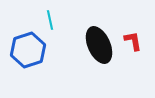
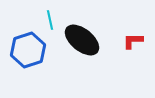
red L-shape: rotated 80 degrees counterclockwise
black ellipse: moved 17 px left, 5 px up; rotated 27 degrees counterclockwise
